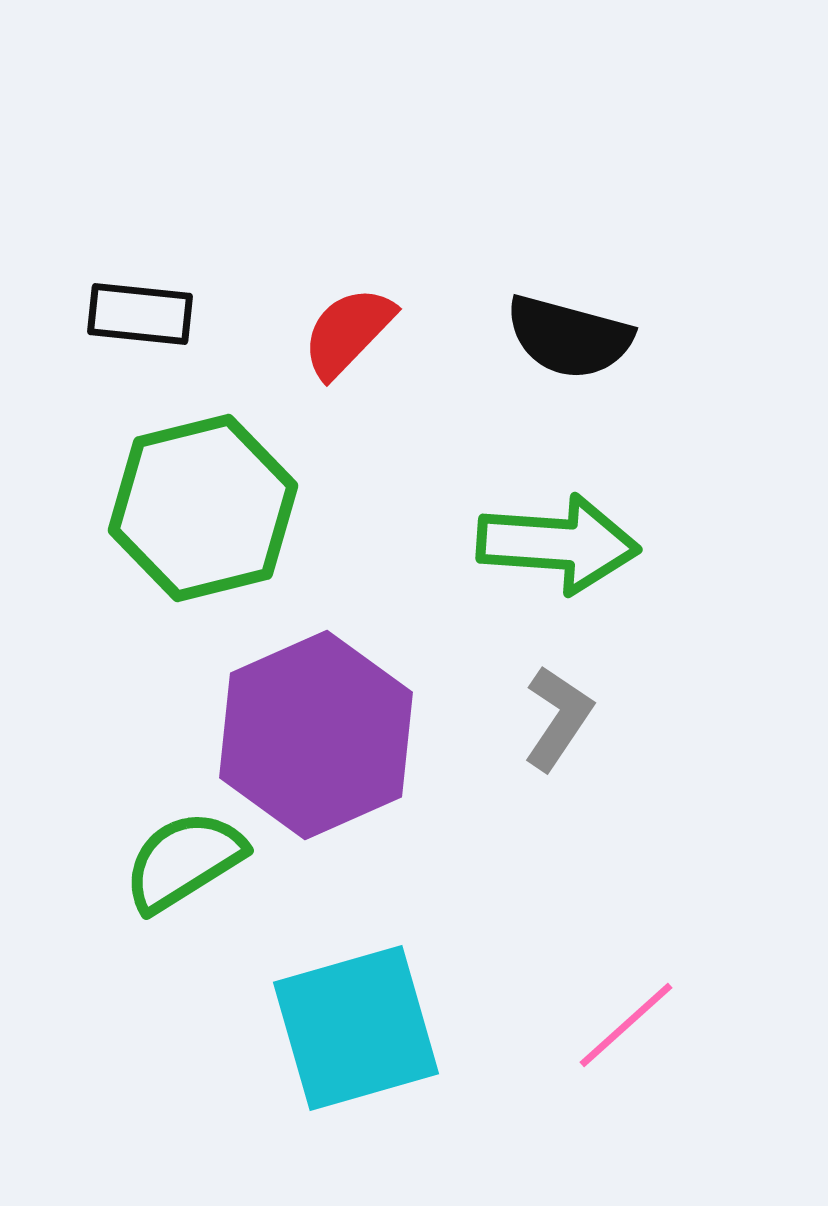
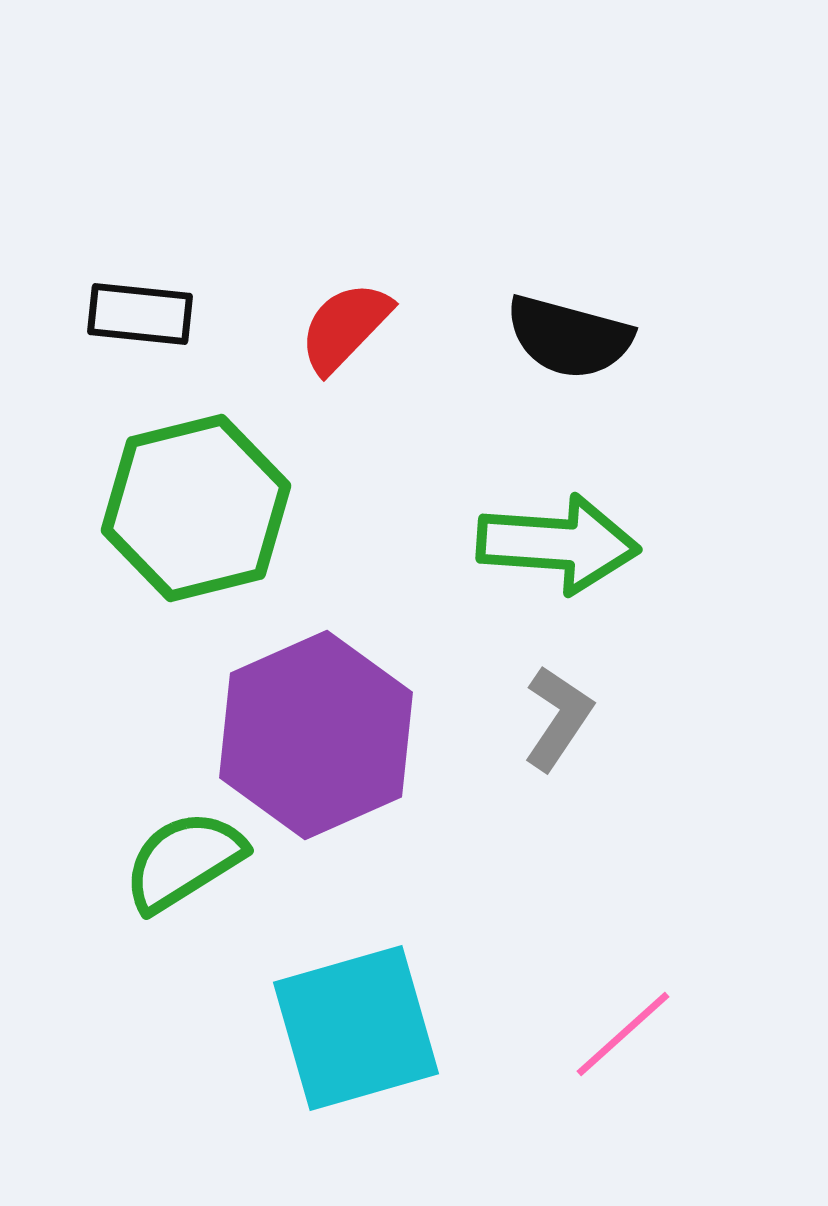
red semicircle: moved 3 px left, 5 px up
green hexagon: moved 7 px left
pink line: moved 3 px left, 9 px down
